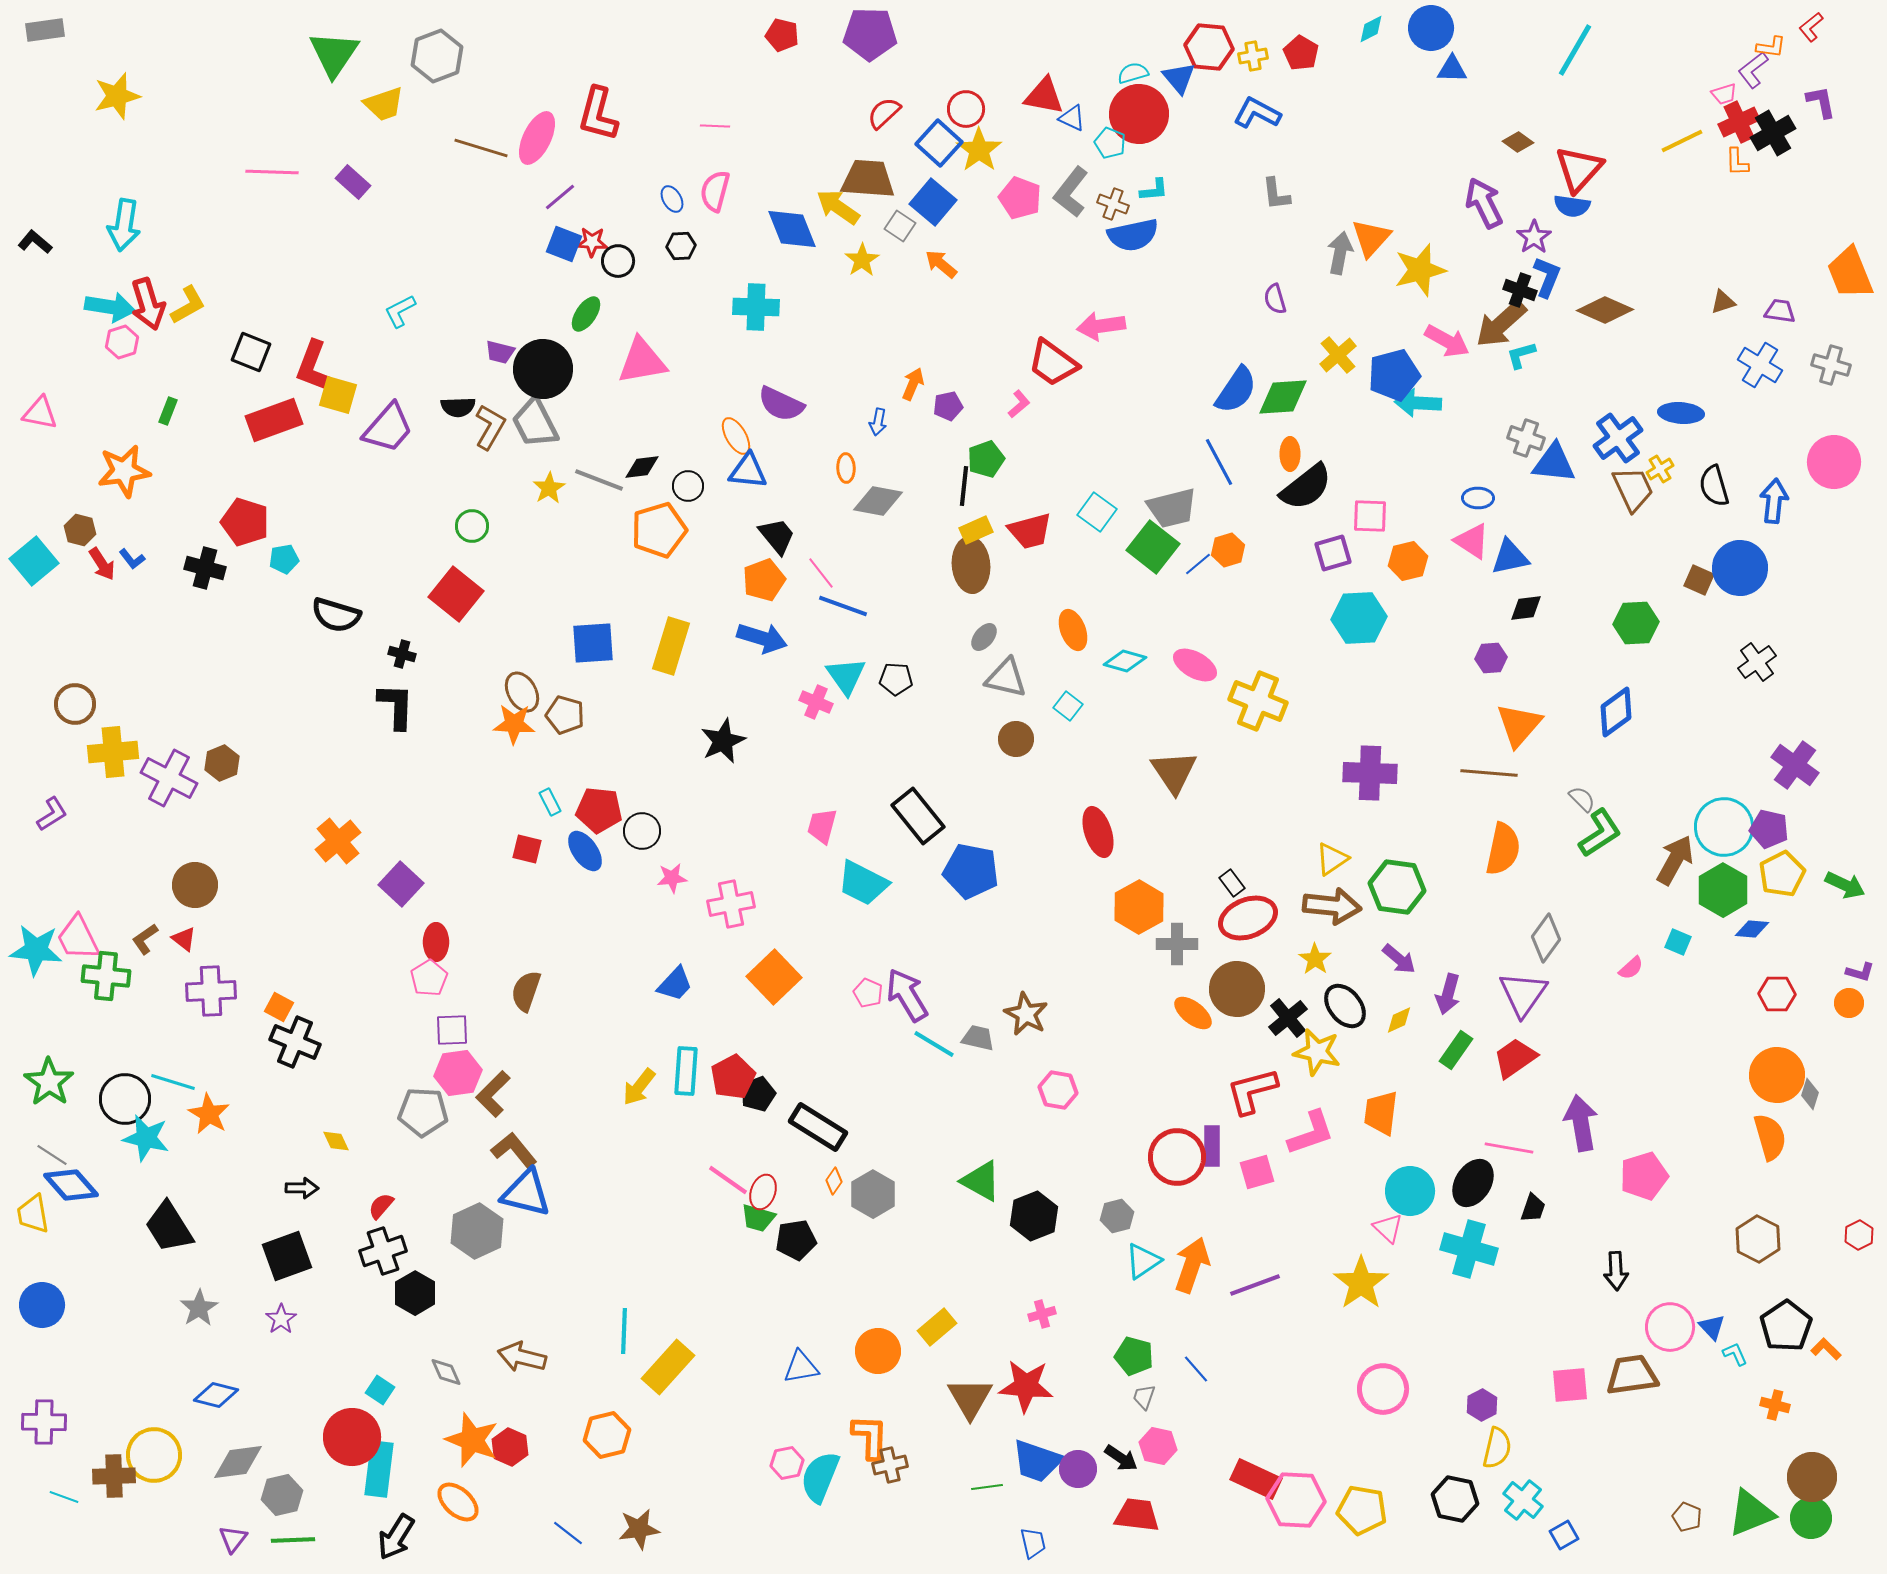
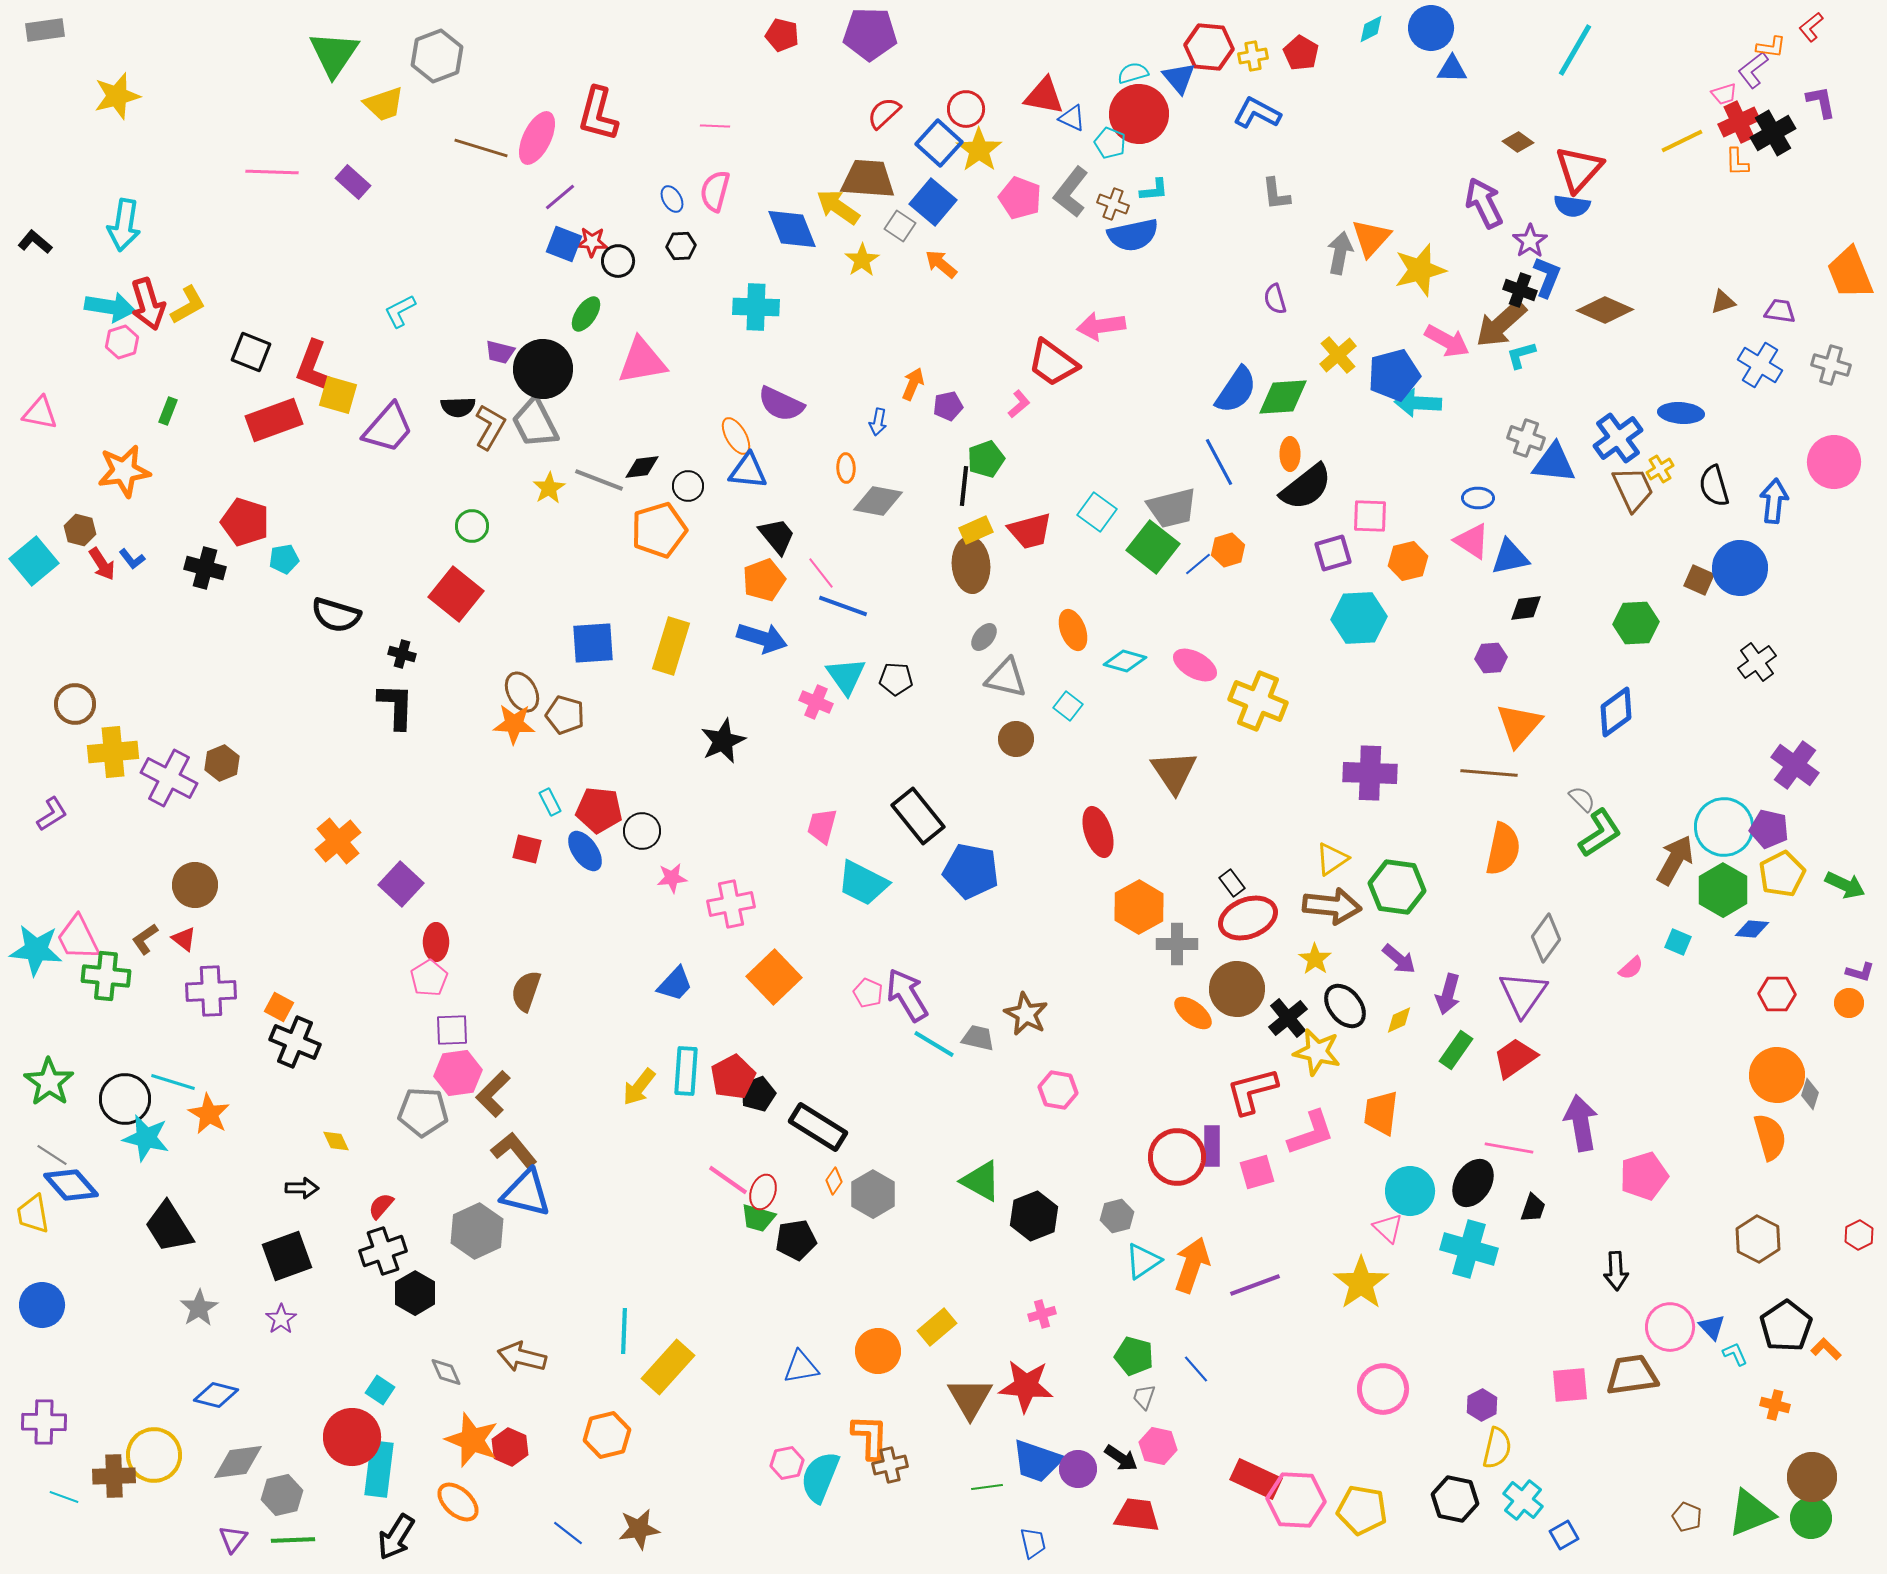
purple star at (1534, 237): moved 4 px left, 4 px down
